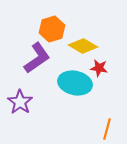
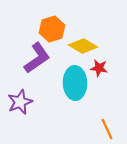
cyan ellipse: rotated 76 degrees clockwise
purple star: rotated 15 degrees clockwise
orange line: rotated 40 degrees counterclockwise
